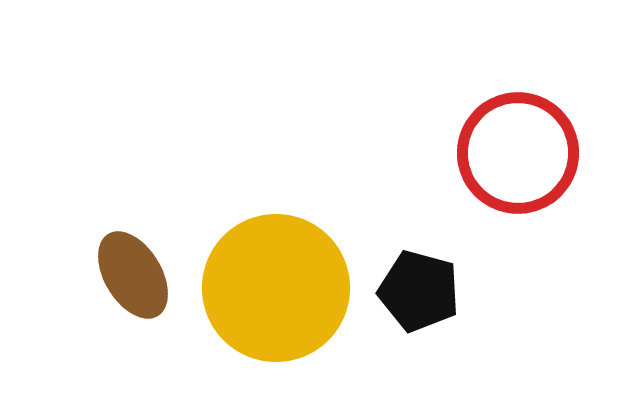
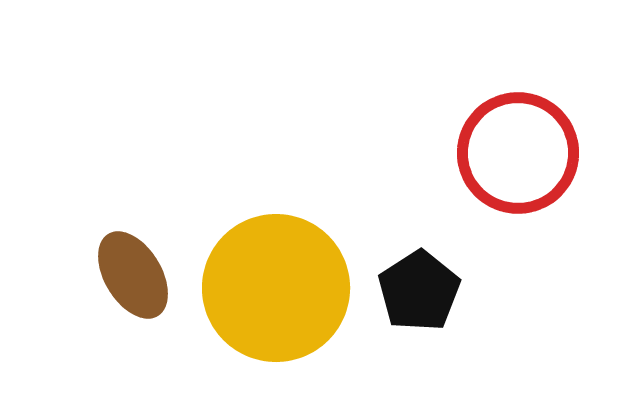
black pentagon: rotated 24 degrees clockwise
